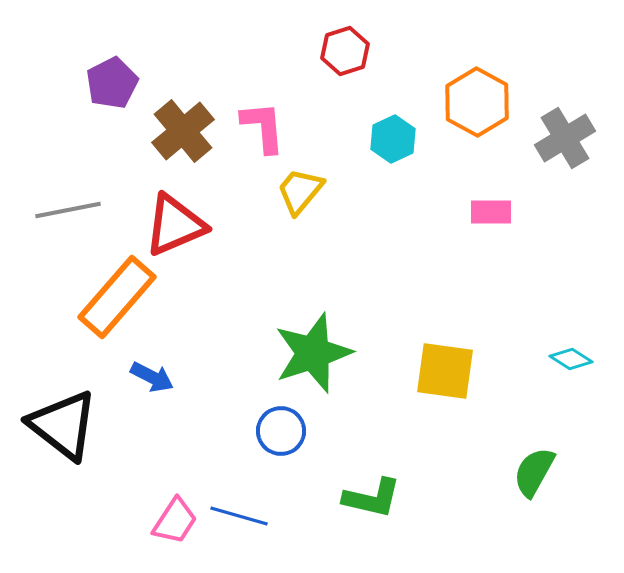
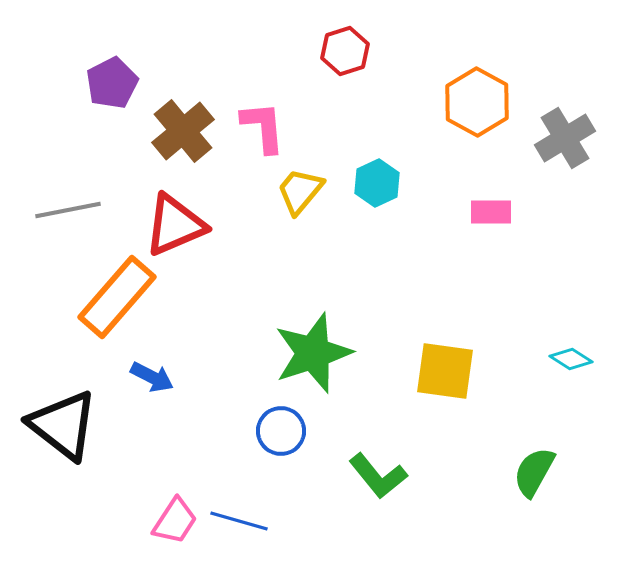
cyan hexagon: moved 16 px left, 44 px down
green L-shape: moved 6 px right, 22 px up; rotated 38 degrees clockwise
blue line: moved 5 px down
